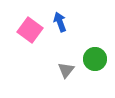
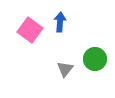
blue arrow: rotated 24 degrees clockwise
gray triangle: moved 1 px left, 1 px up
